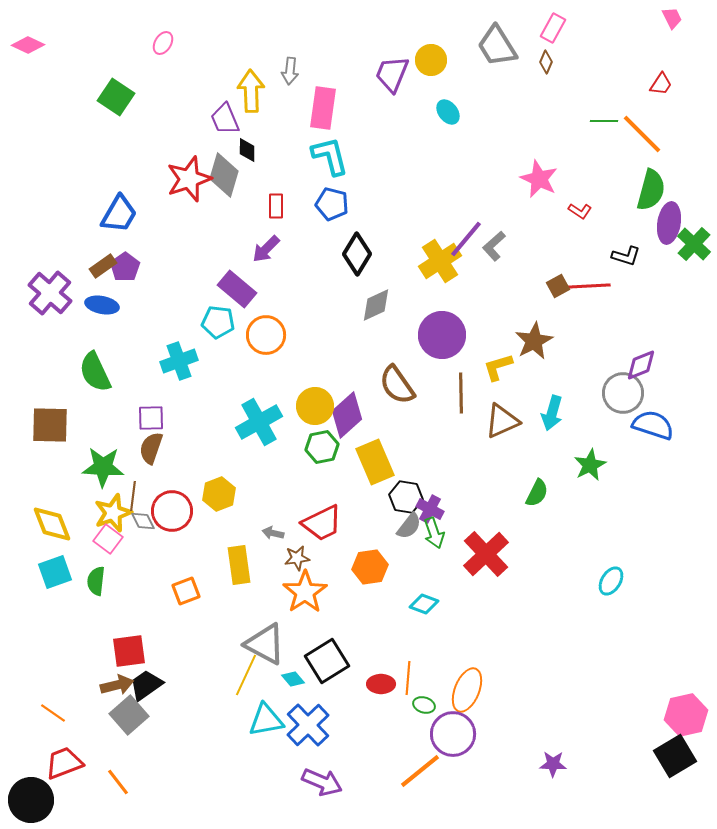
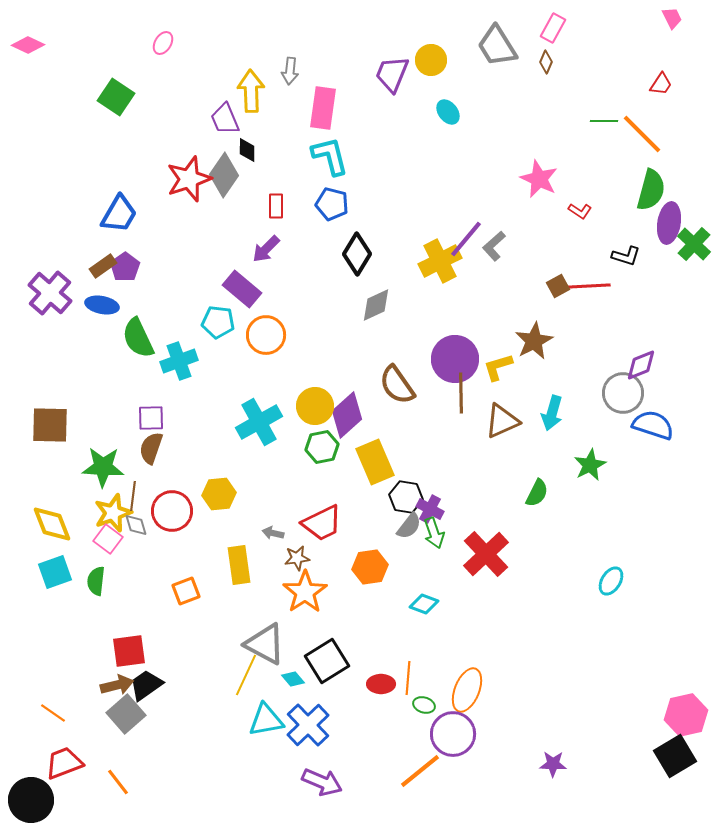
gray diamond at (224, 175): rotated 18 degrees clockwise
yellow cross at (440, 261): rotated 6 degrees clockwise
purple rectangle at (237, 289): moved 5 px right
purple circle at (442, 335): moved 13 px right, 24 px down
green semicircle at (95, 372): moved 43 px right, 34 px up
yellow hexagon at (219, 494): rotated 16 degrees clockwise
gray diamond at (143, 521): moved 7 px left, 4 px down; rotated 10 degrees clockwise
gray square at (129, 715): moved 3 px left, 1 px up
